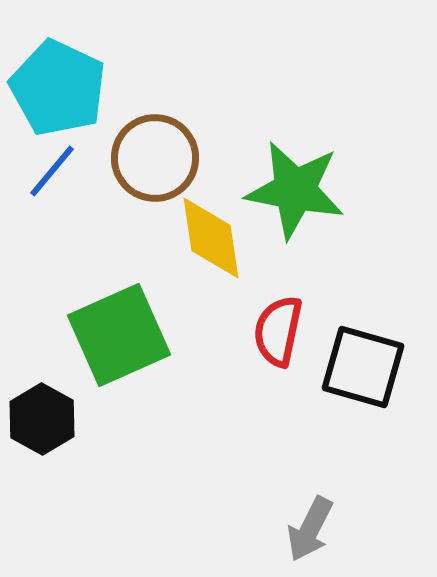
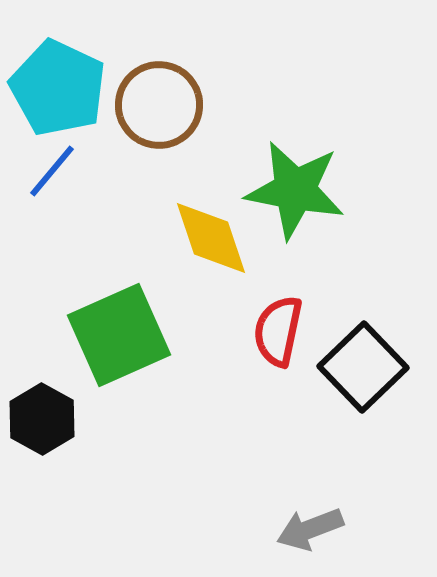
brown circle: moved 4 px right, 53 px up
yellow diamond: rotated 10 degrees counterclockwise
black square: rotated 30 degrees clockwise
gray arrow: rotated 42 degrees clockwise
